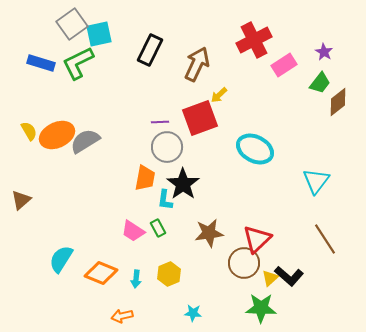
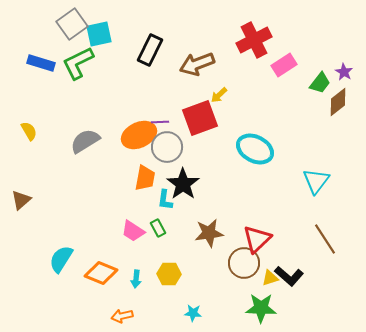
purple star: moved 20 px right, 20 px down
brown arrow: rotated 136 degrees counterclockwise
orange ellipse: moved 82 px right
yellow hexagon: rotated 25 degrees clockwise
yellow triangle: rotated 24 degrees clockwise
